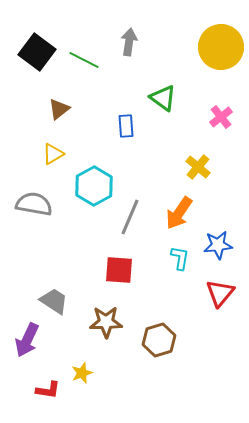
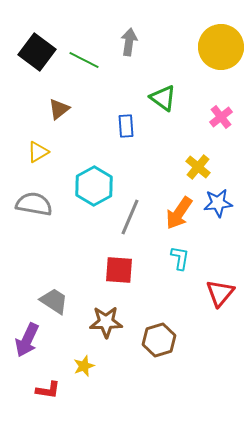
yellow triangle: moved 15 px left, 2 px up
blue star: moved 42 px up
yellow star: moved 2 px right, 7 px up
